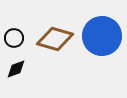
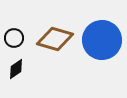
blue circle: moved 4 px down
black diamond: rotated 15 degrees counterclockwise
